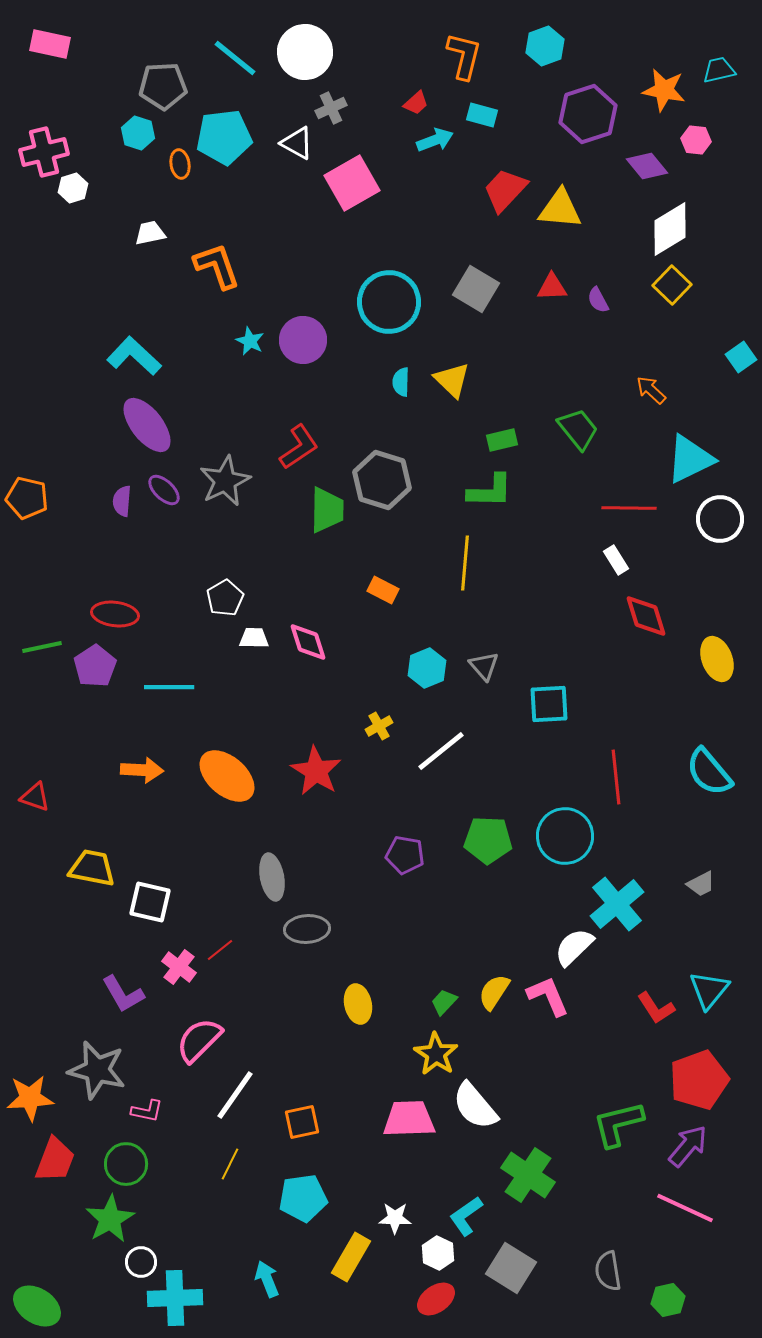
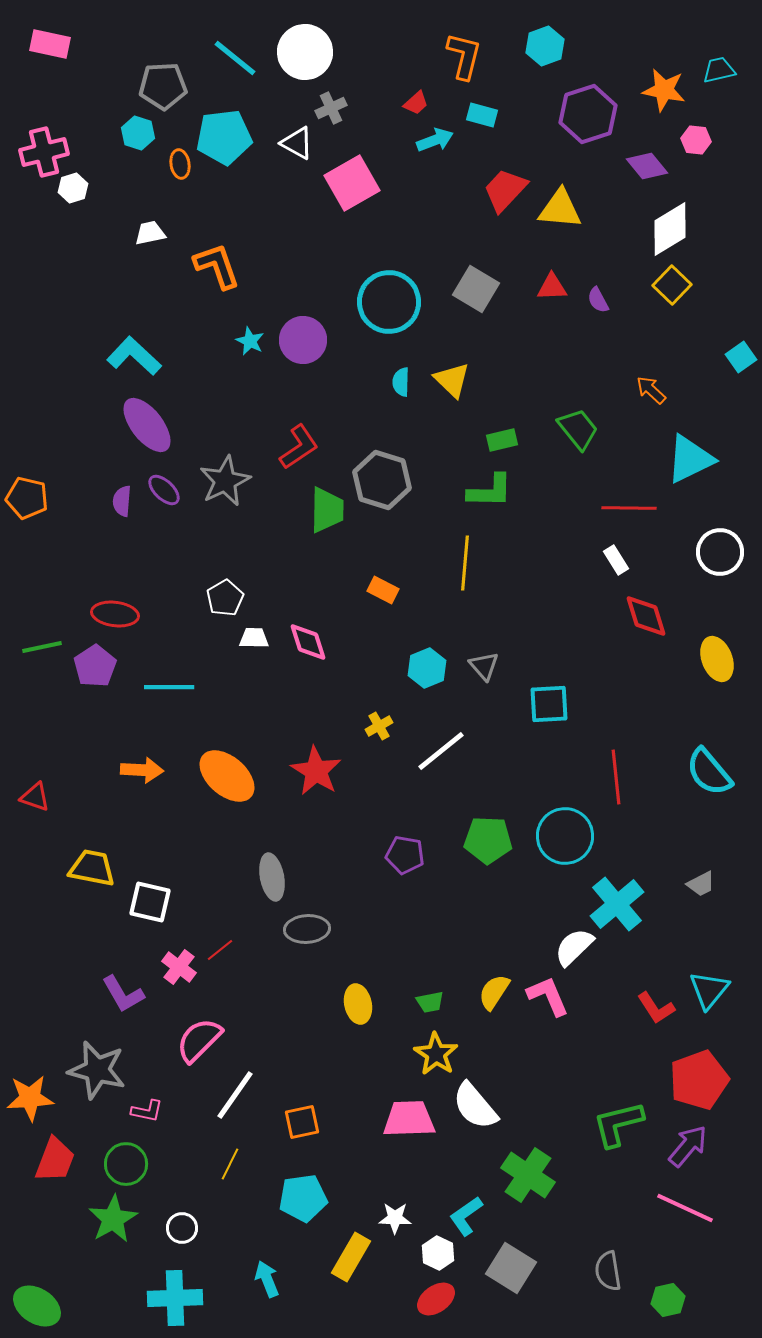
white circle at (720, 519): moved 33 px down
green trapezoid at (444, 1002): moved 14 px left; rotated 144 degrees counterclockwise
green star at (110, 1219): moved 3 px right
white circle at (141, 1262): moved 41 px right, 34 px up
